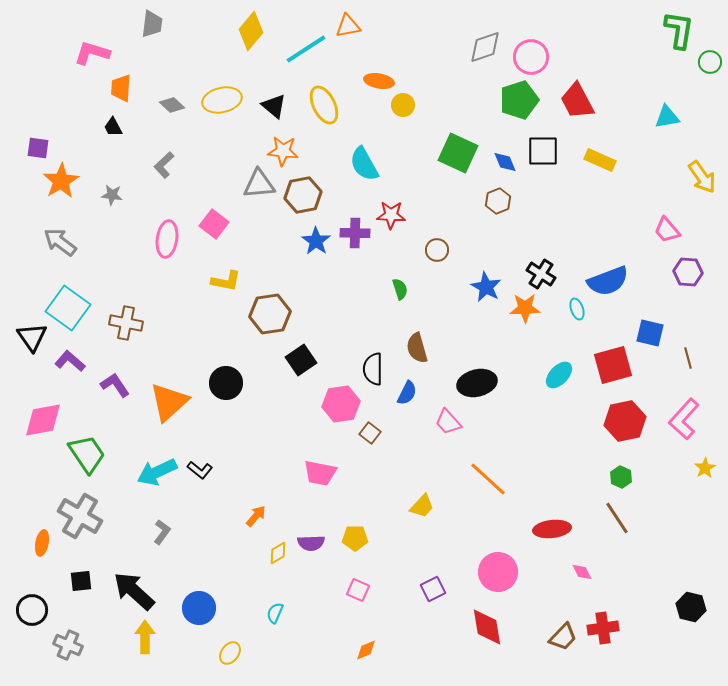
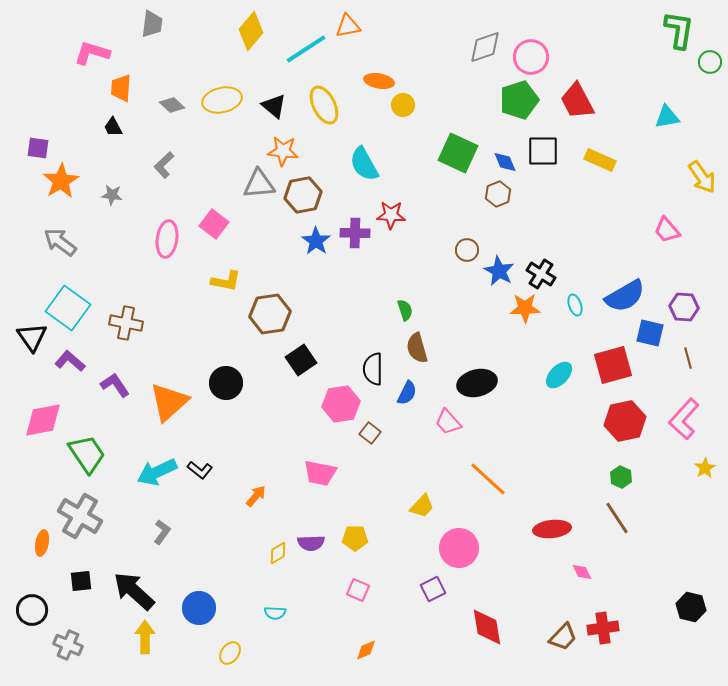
brown hexagon at (498, 201): moved 7 px up
brown circle at (437, 250): moved 30 px right
purple hexagon at (688, 272): moved 4 px left, 35 px down
blue semicircle at (608, 281): moved 17 px right, 15 px down; rotated 9 degrees counterclockwise
blue star at (486, 287): moved 13 px right, 16 px up
green semicircle at (400, 289): moved 5 px right, 21 px down
cyan ellipse at (577, 309): moved 2 px left, 4 px up
orange arrow at (256, 516): moved 20 px up
pink circle at (498, 572): moved 39 px left, 24 px up
cyan semicircle at (275, 613): rotated 110 degrees counterclockwise
